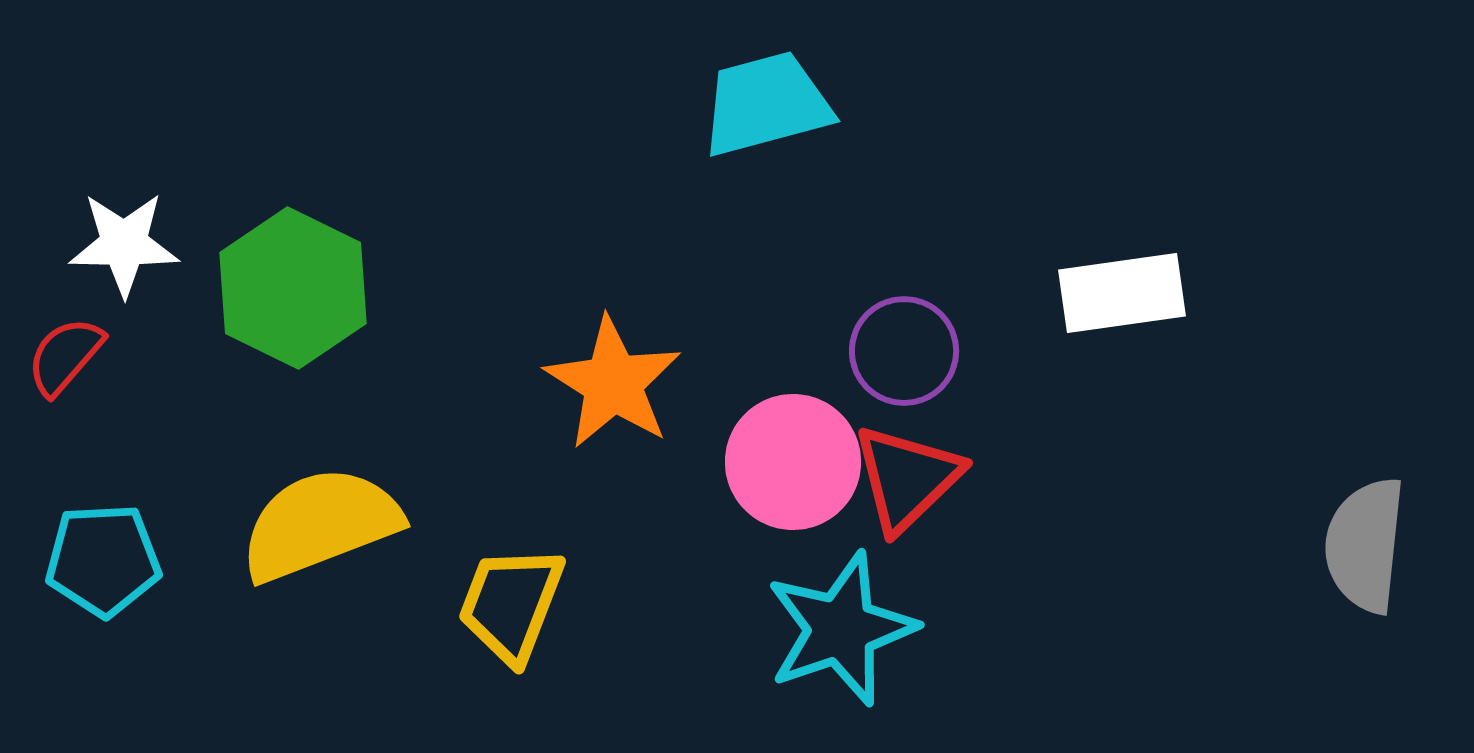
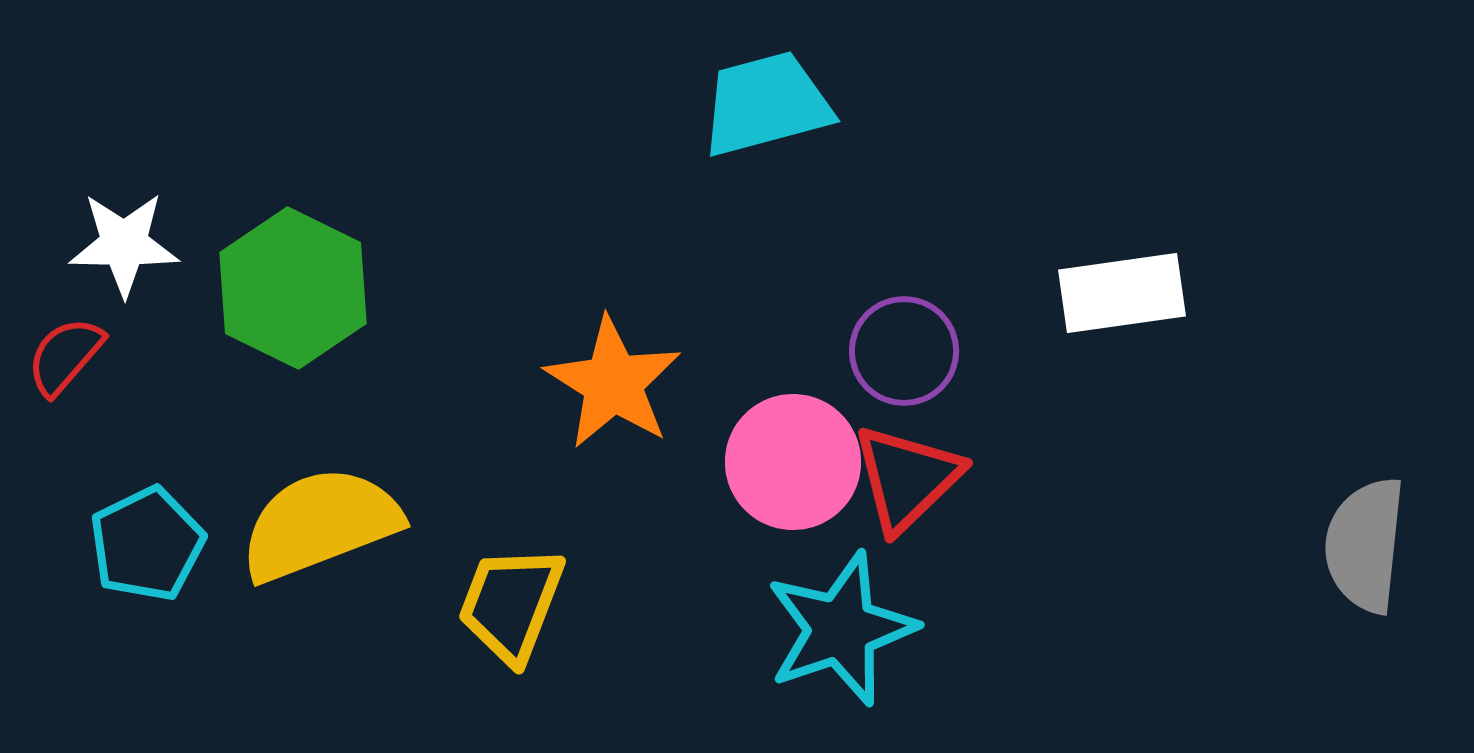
cyan pentagon: moved 44 px right, 16 px up; rotated 23 degrees counterclockwise
